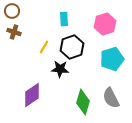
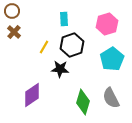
pink hexagon: moved 2 px right
brown cross: rotated 24 degrees clockwise
black hexagon: moved 2 px up
cyan pentagon: rotated 15 degrees counterclockwise
